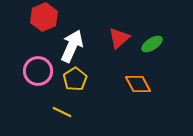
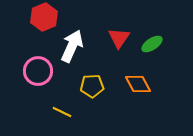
red triangle: rotated 15 degrees counterclockwise
yellow pentagon: moved 17 px right, 7 px down; rotated 30 degrees clockwise
